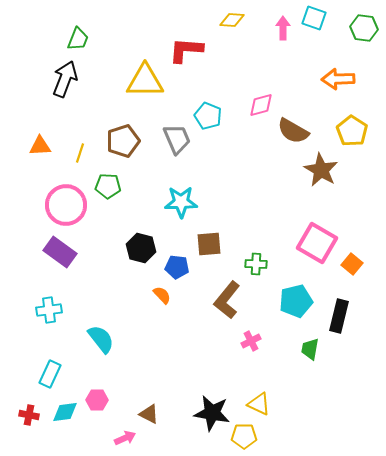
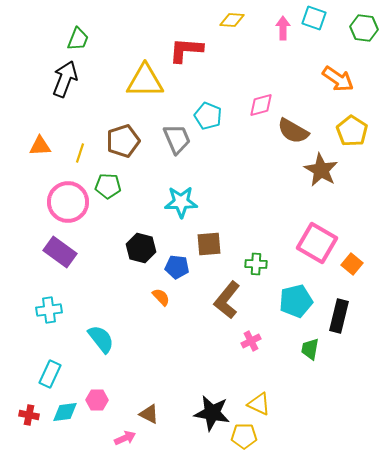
orange arrow at (338, 79): rotated 144 degrees counterclockwise
pink circle at (66, 205): moved 2 px right, 3 px up
orange semicircle at (162, 295): moved 1 px left, 2 px down
